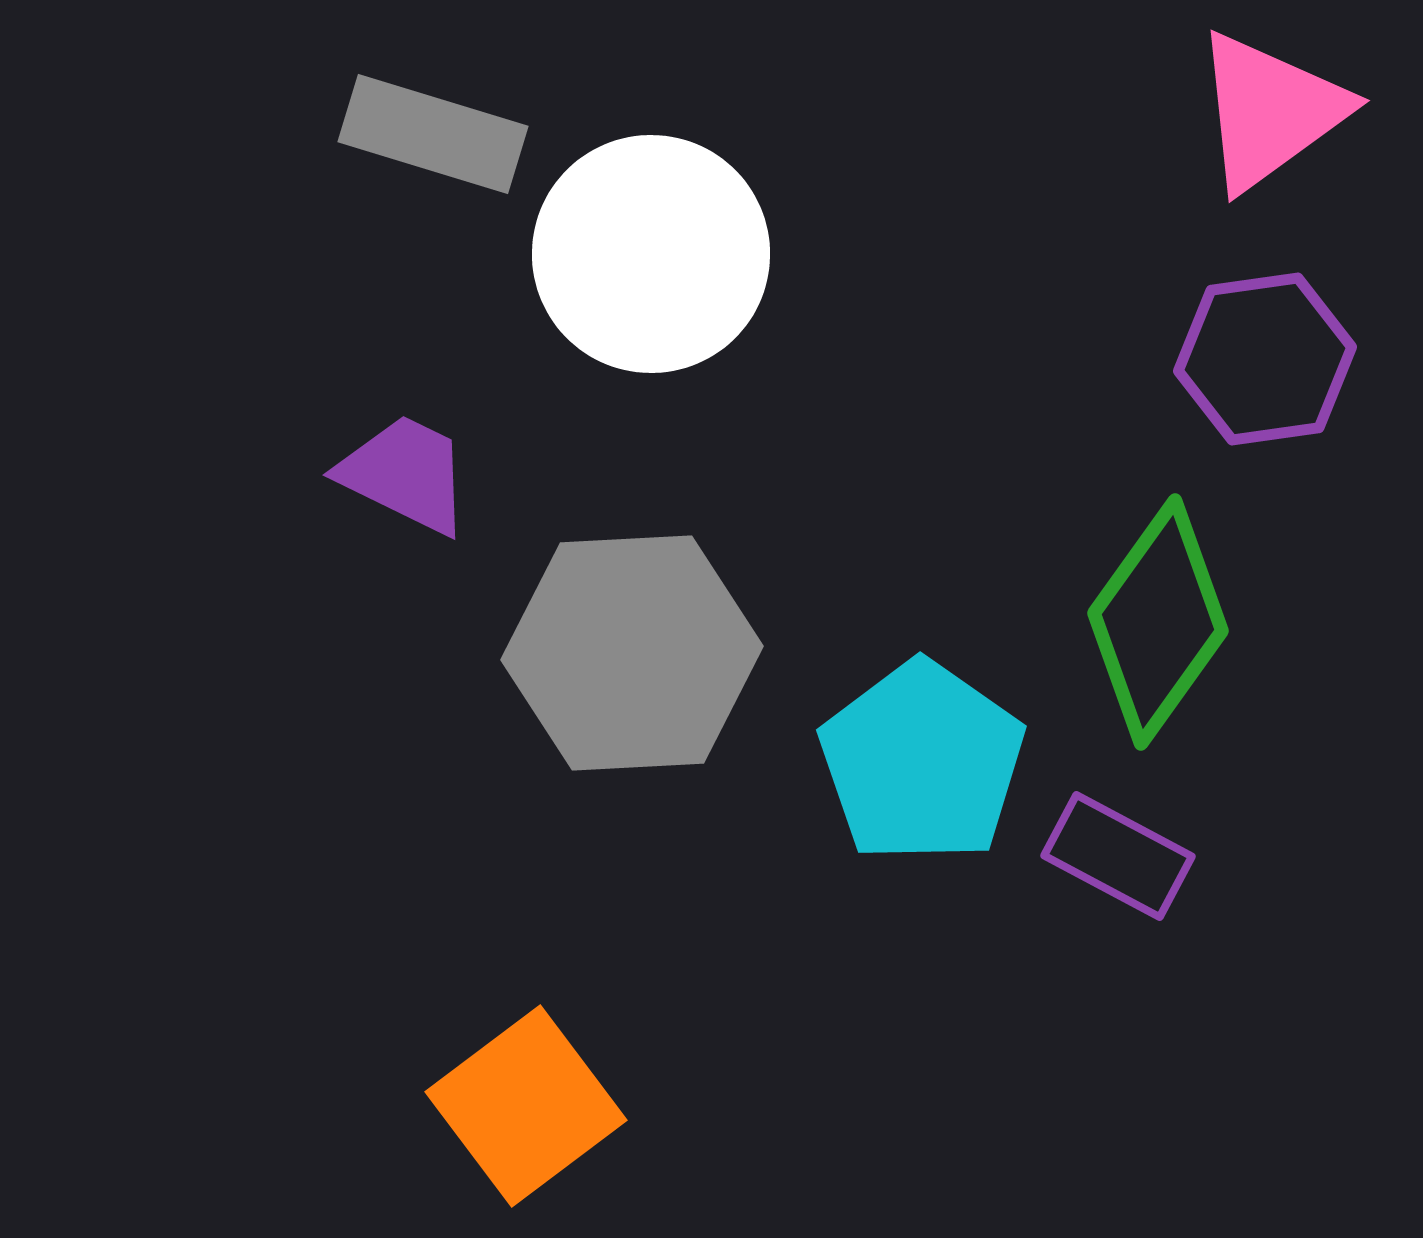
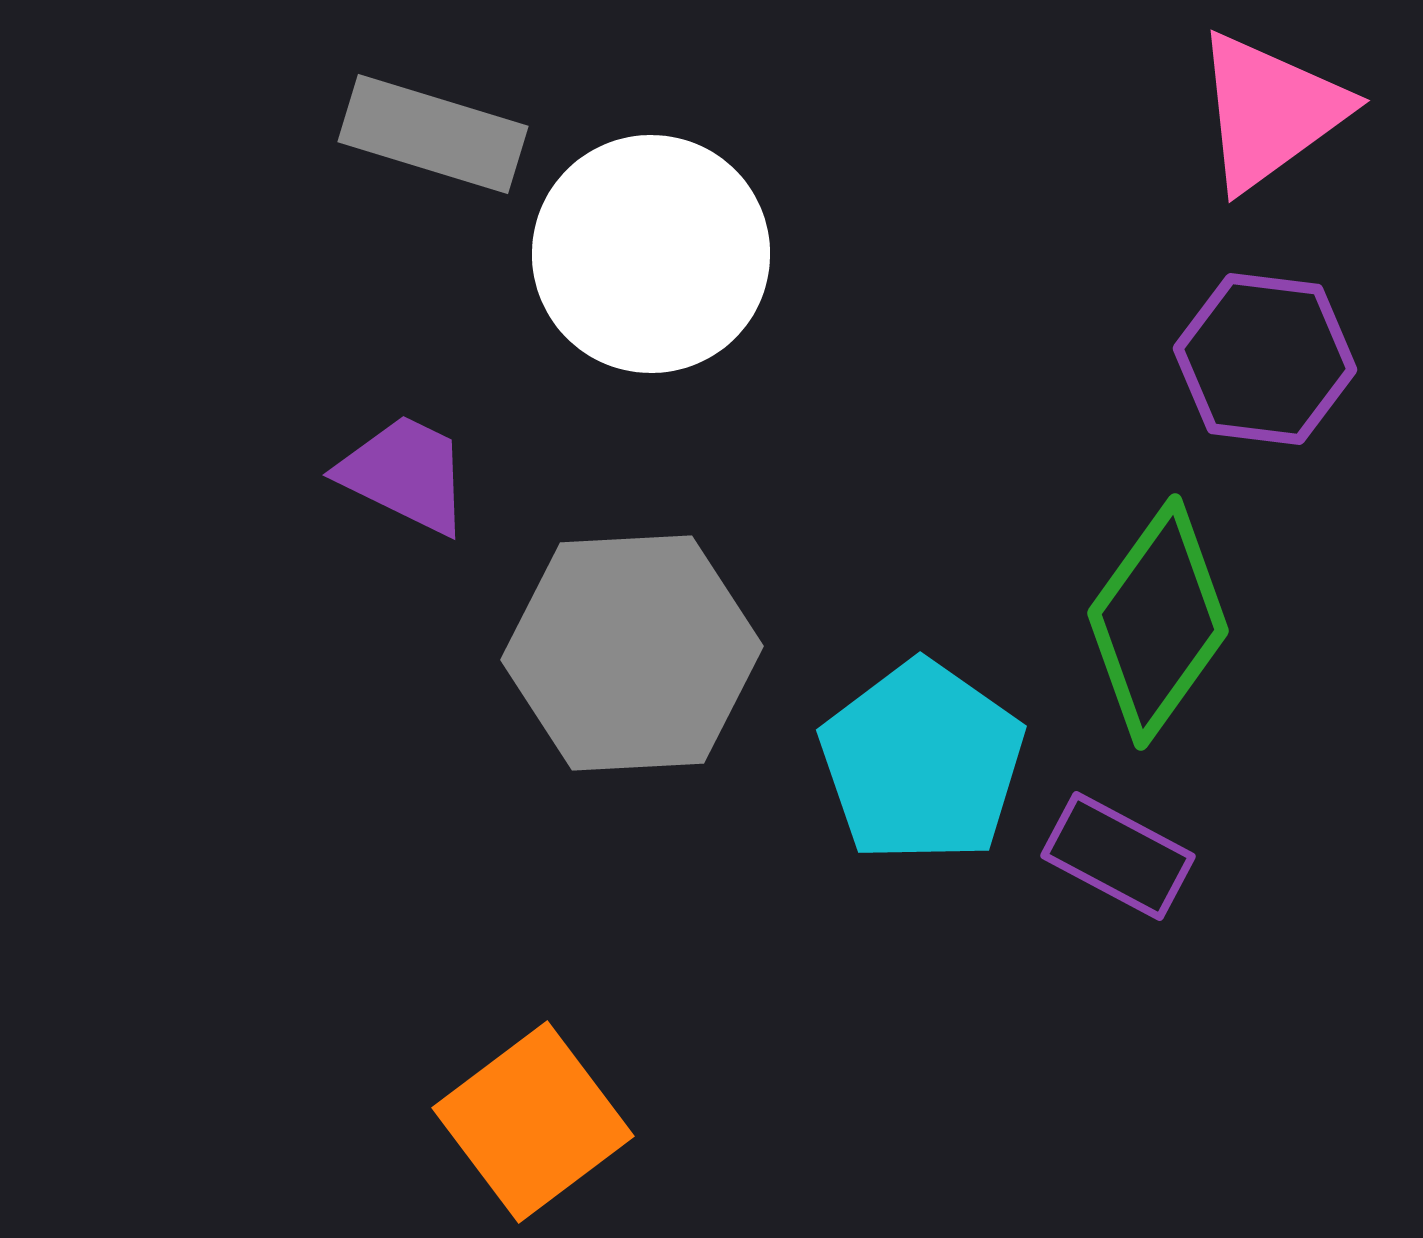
purple hexagon: rotated 15 degrees clockwise
orange square: moved 7 px right, 16 px down
